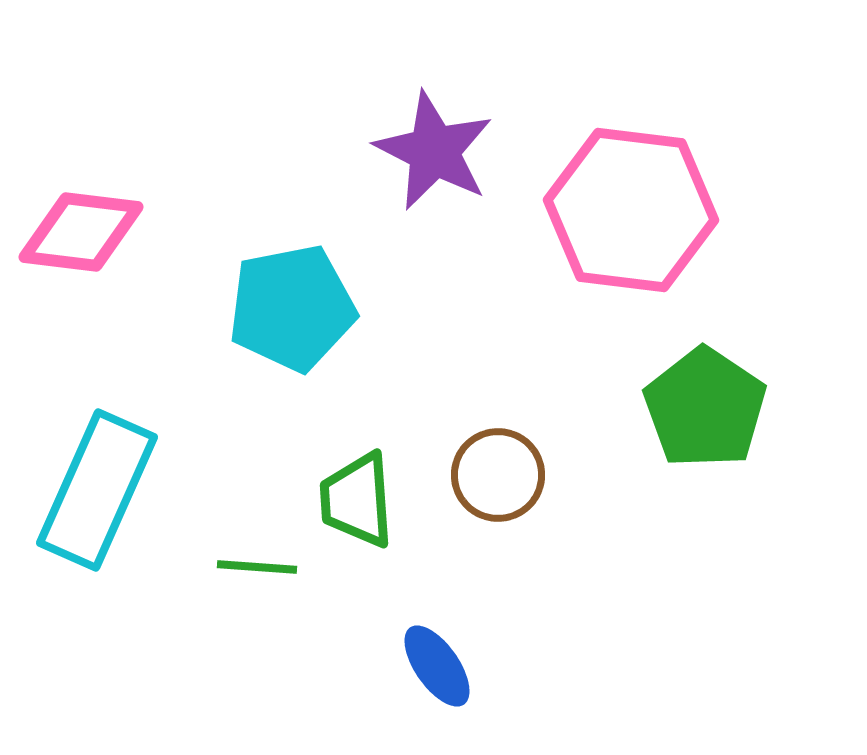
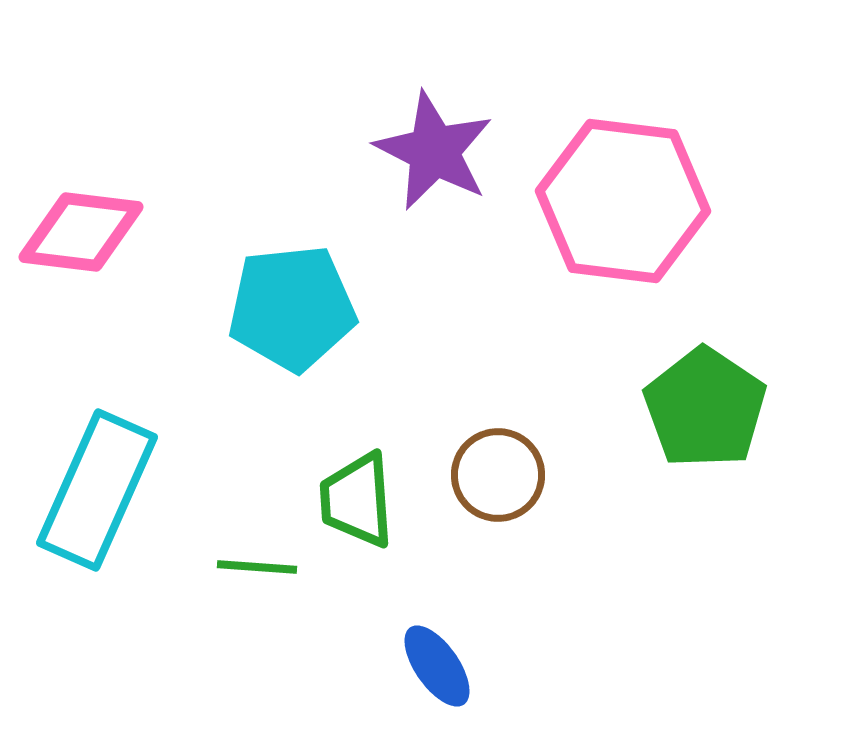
pink hexagon: moved 8 px left, 9 px up
cyan pentagon: rotated 5 degrees clockwise
